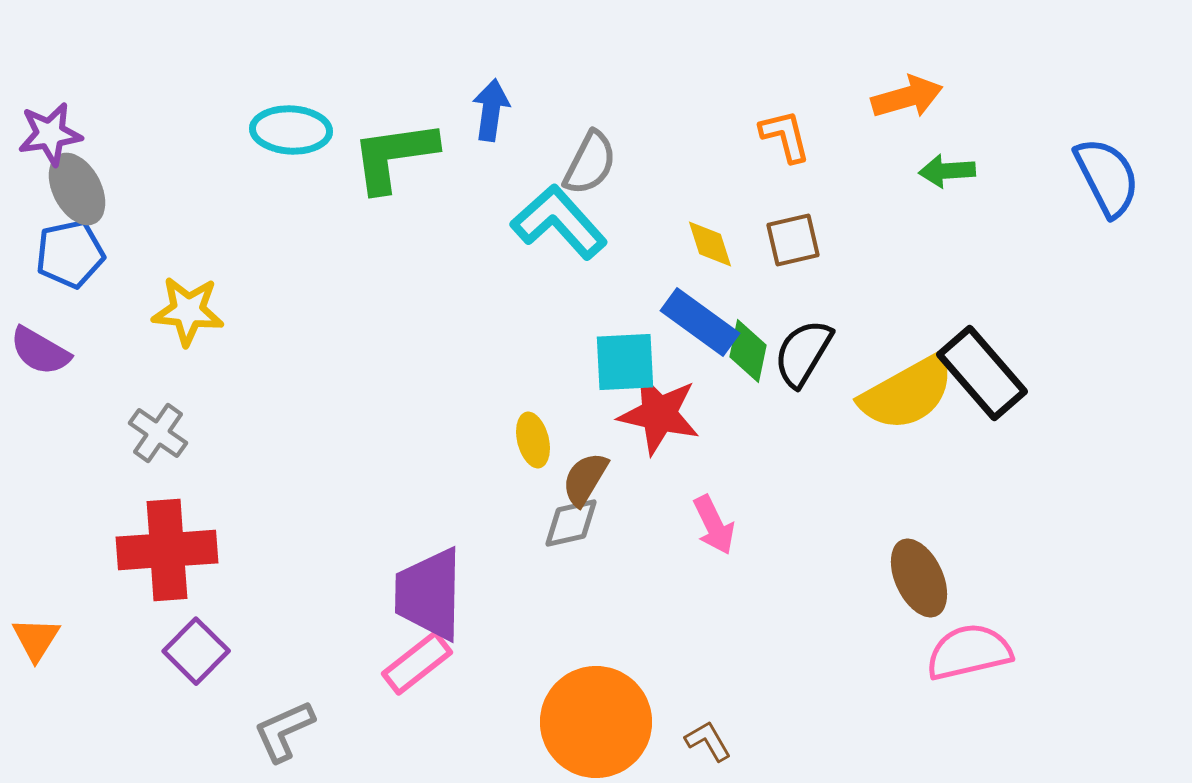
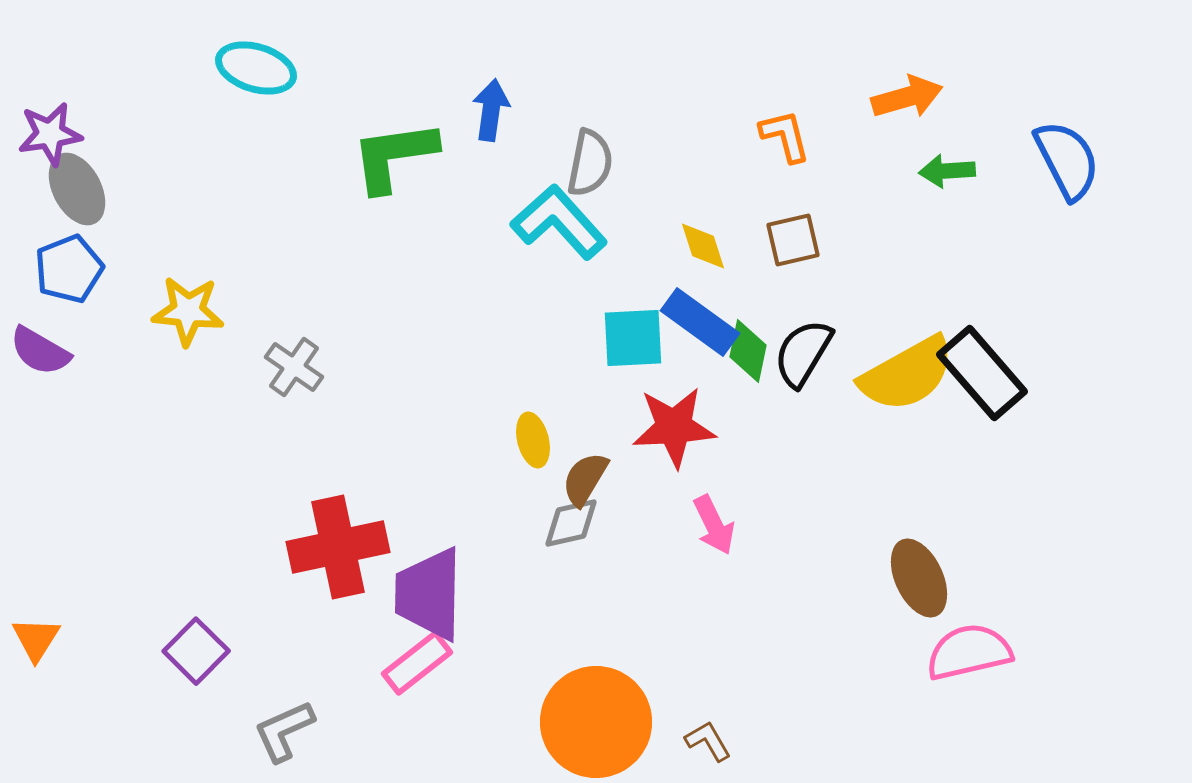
cyan ellipse: moved 35 px left, 62 px up; rotated 14 degrees clockwise
gray semicircle: rotated 16 degrees counterclockwise
blue semicircle: moved 40 px left, 17 px up
yellow diamond: moved 7 px left, 2 px down
blue pentagon: moved 1 px left, 15 px down; rotated 10 degrees counterclockwise
cyan square: moved 8 px right, 24 px up
yellow semicircle: moved 19 px up
red star: moved 15 px right, 13 px down; rotated 16 degrees counterclockwise
gray cross: moved 136 px right, 66 px up
red cross: moved 171 px right, 3 px up; rotated 8 degrees counterclockwise
